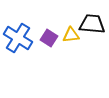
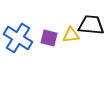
black trapezoid: moved 1 px left, 1 px down
purple square: rotated 18 degrees counterclockwise
